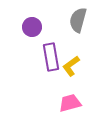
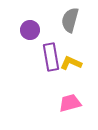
gray semicircle: moved 8 px left
purple circle: moved 2 px left, 3 px down
yellow L-shape: moved 3 px up; rotated 60 degrees clockwise
